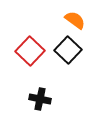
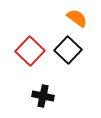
orange semicircle: moved 2 px right, 2 px up
black cross: moved 3 px right, 3 px up
